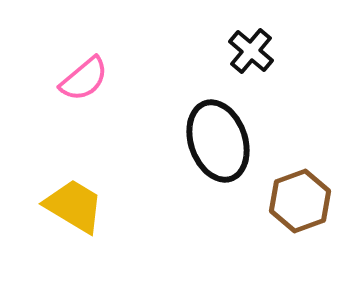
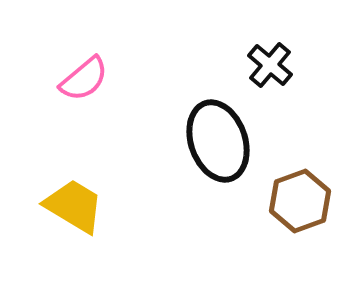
black cross: moved 19 px right, 14 px down
